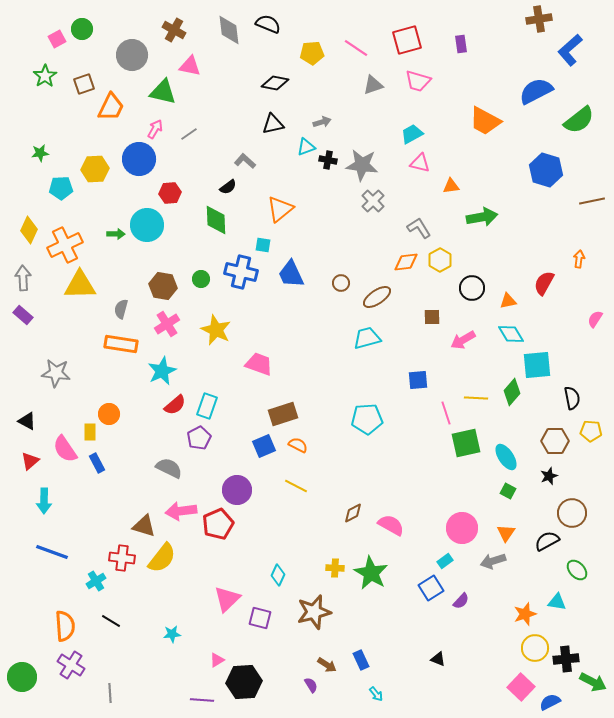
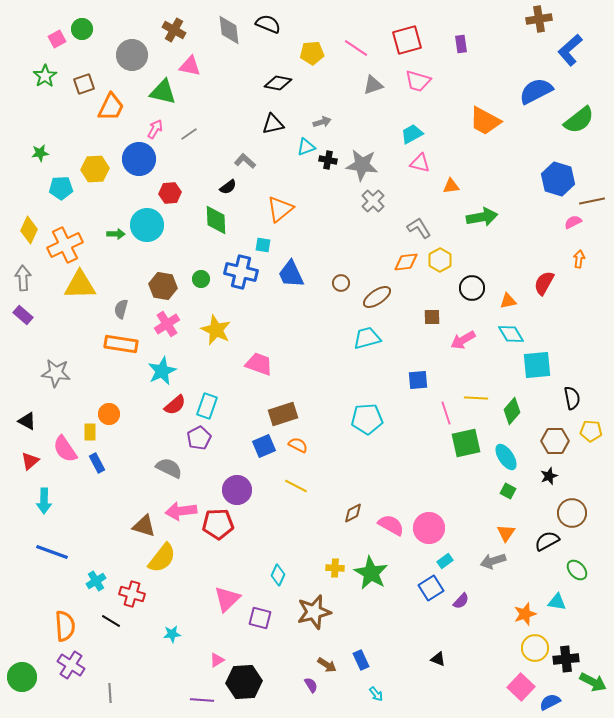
black diamond at (275, 83): moved 3 px right
blue hexagon at (546, 170): moved 12 px right, 9 px down
pink semicircle at (595, 319): moved 22 px left, 97 px up; rotated 30 degrees clockwise
green diamond at (512, 392): moved 19 px down
red pentagon at (218, 524): rotated 20 degrees clockwise
pink circle at (462, 528): moved 33 px left
red cross at (122, 558): moved 10 px right, 36 px down; rotated 10 degrees clockwise
